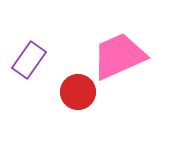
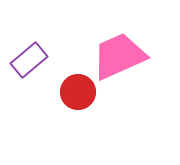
purple rectangle: rotated 15 degrees clockwise
